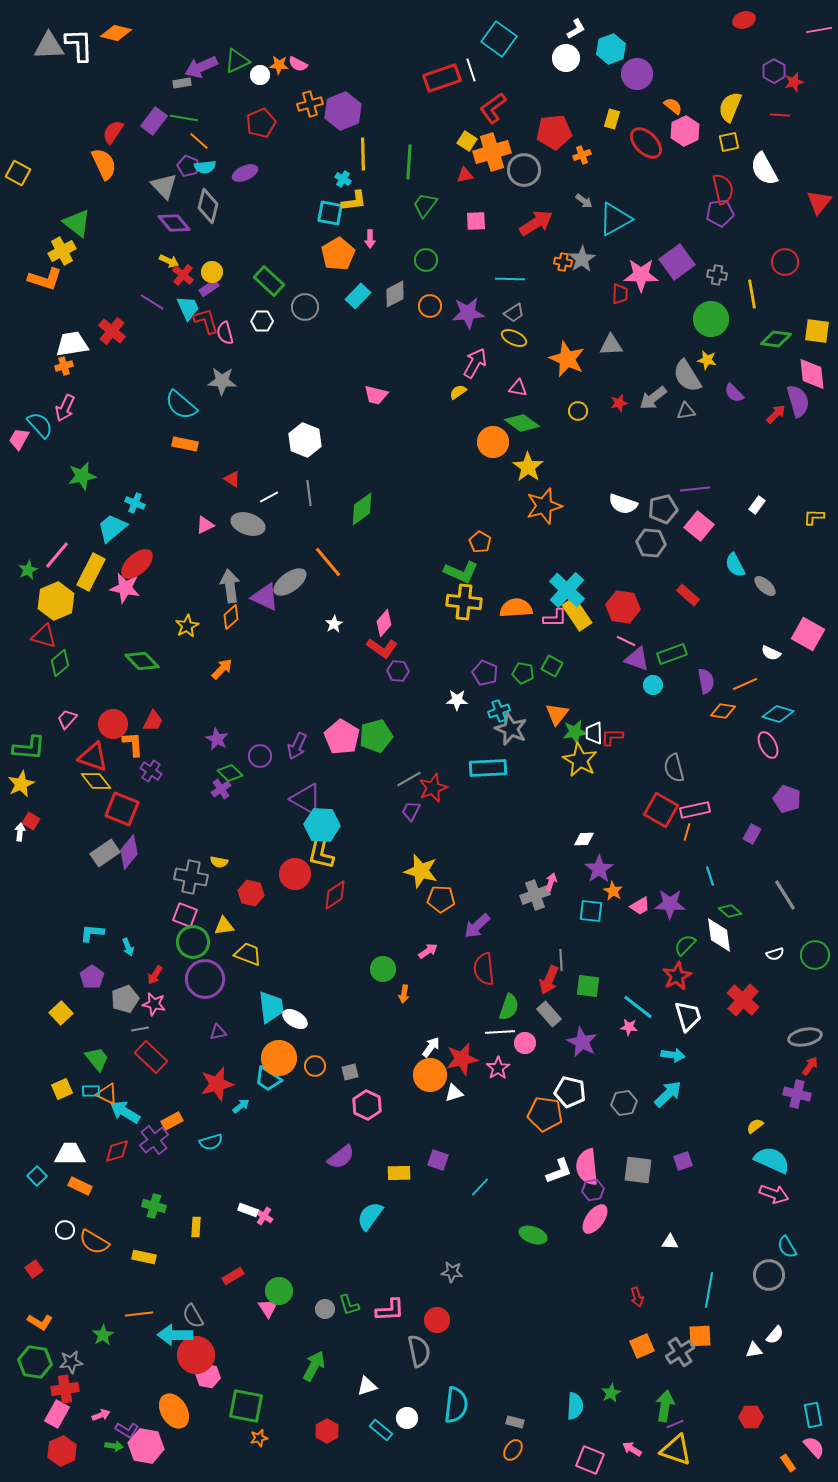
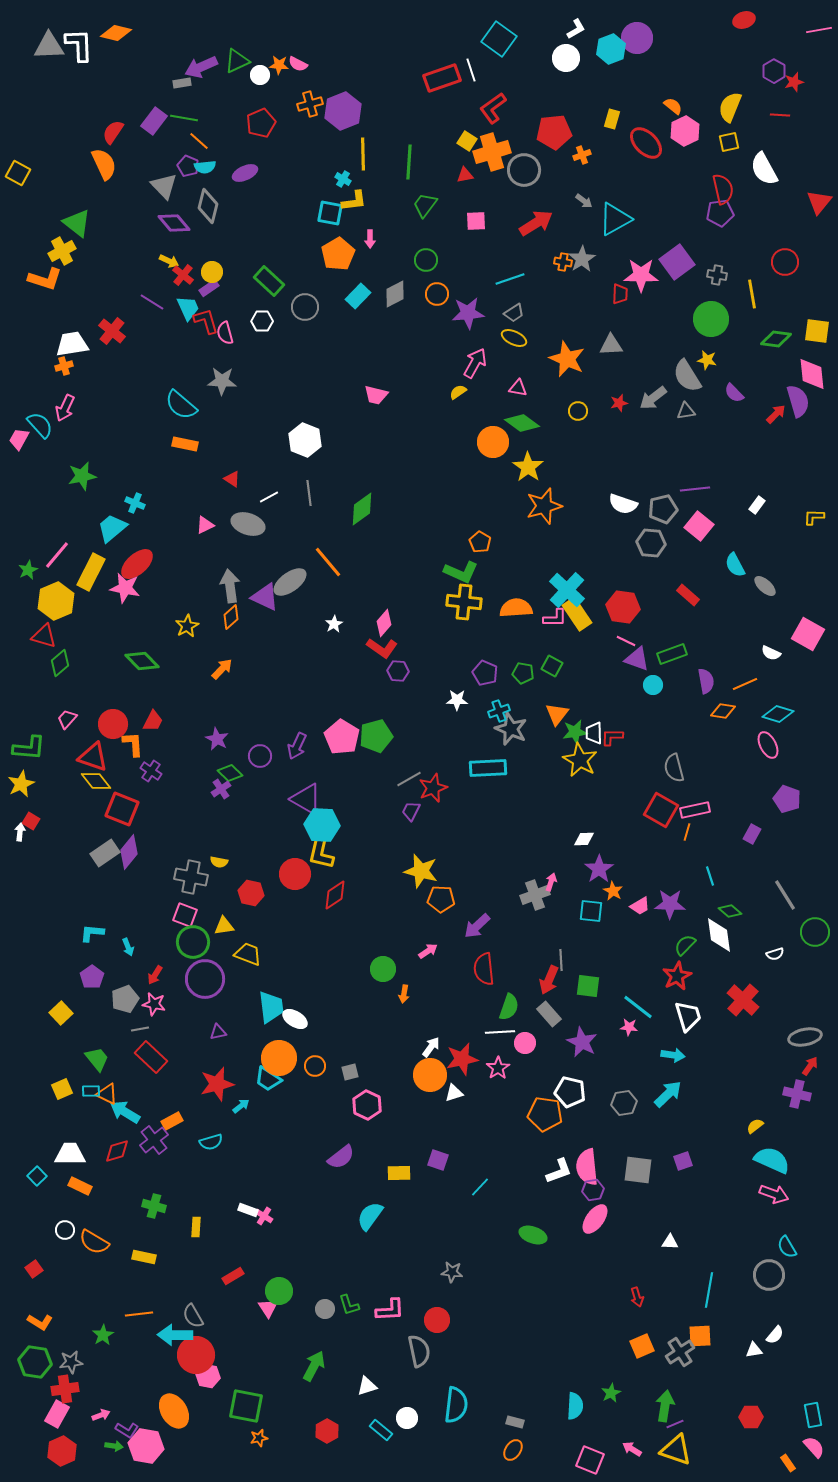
purple circle at (637, 74): moved 36 px up
cyan line at (510, 279): rotated 20 degrees counterclockwise
orange circle at (430, 306): moved 7 px right, 12 px up
green circle at (815, 955): moved 23 px up
